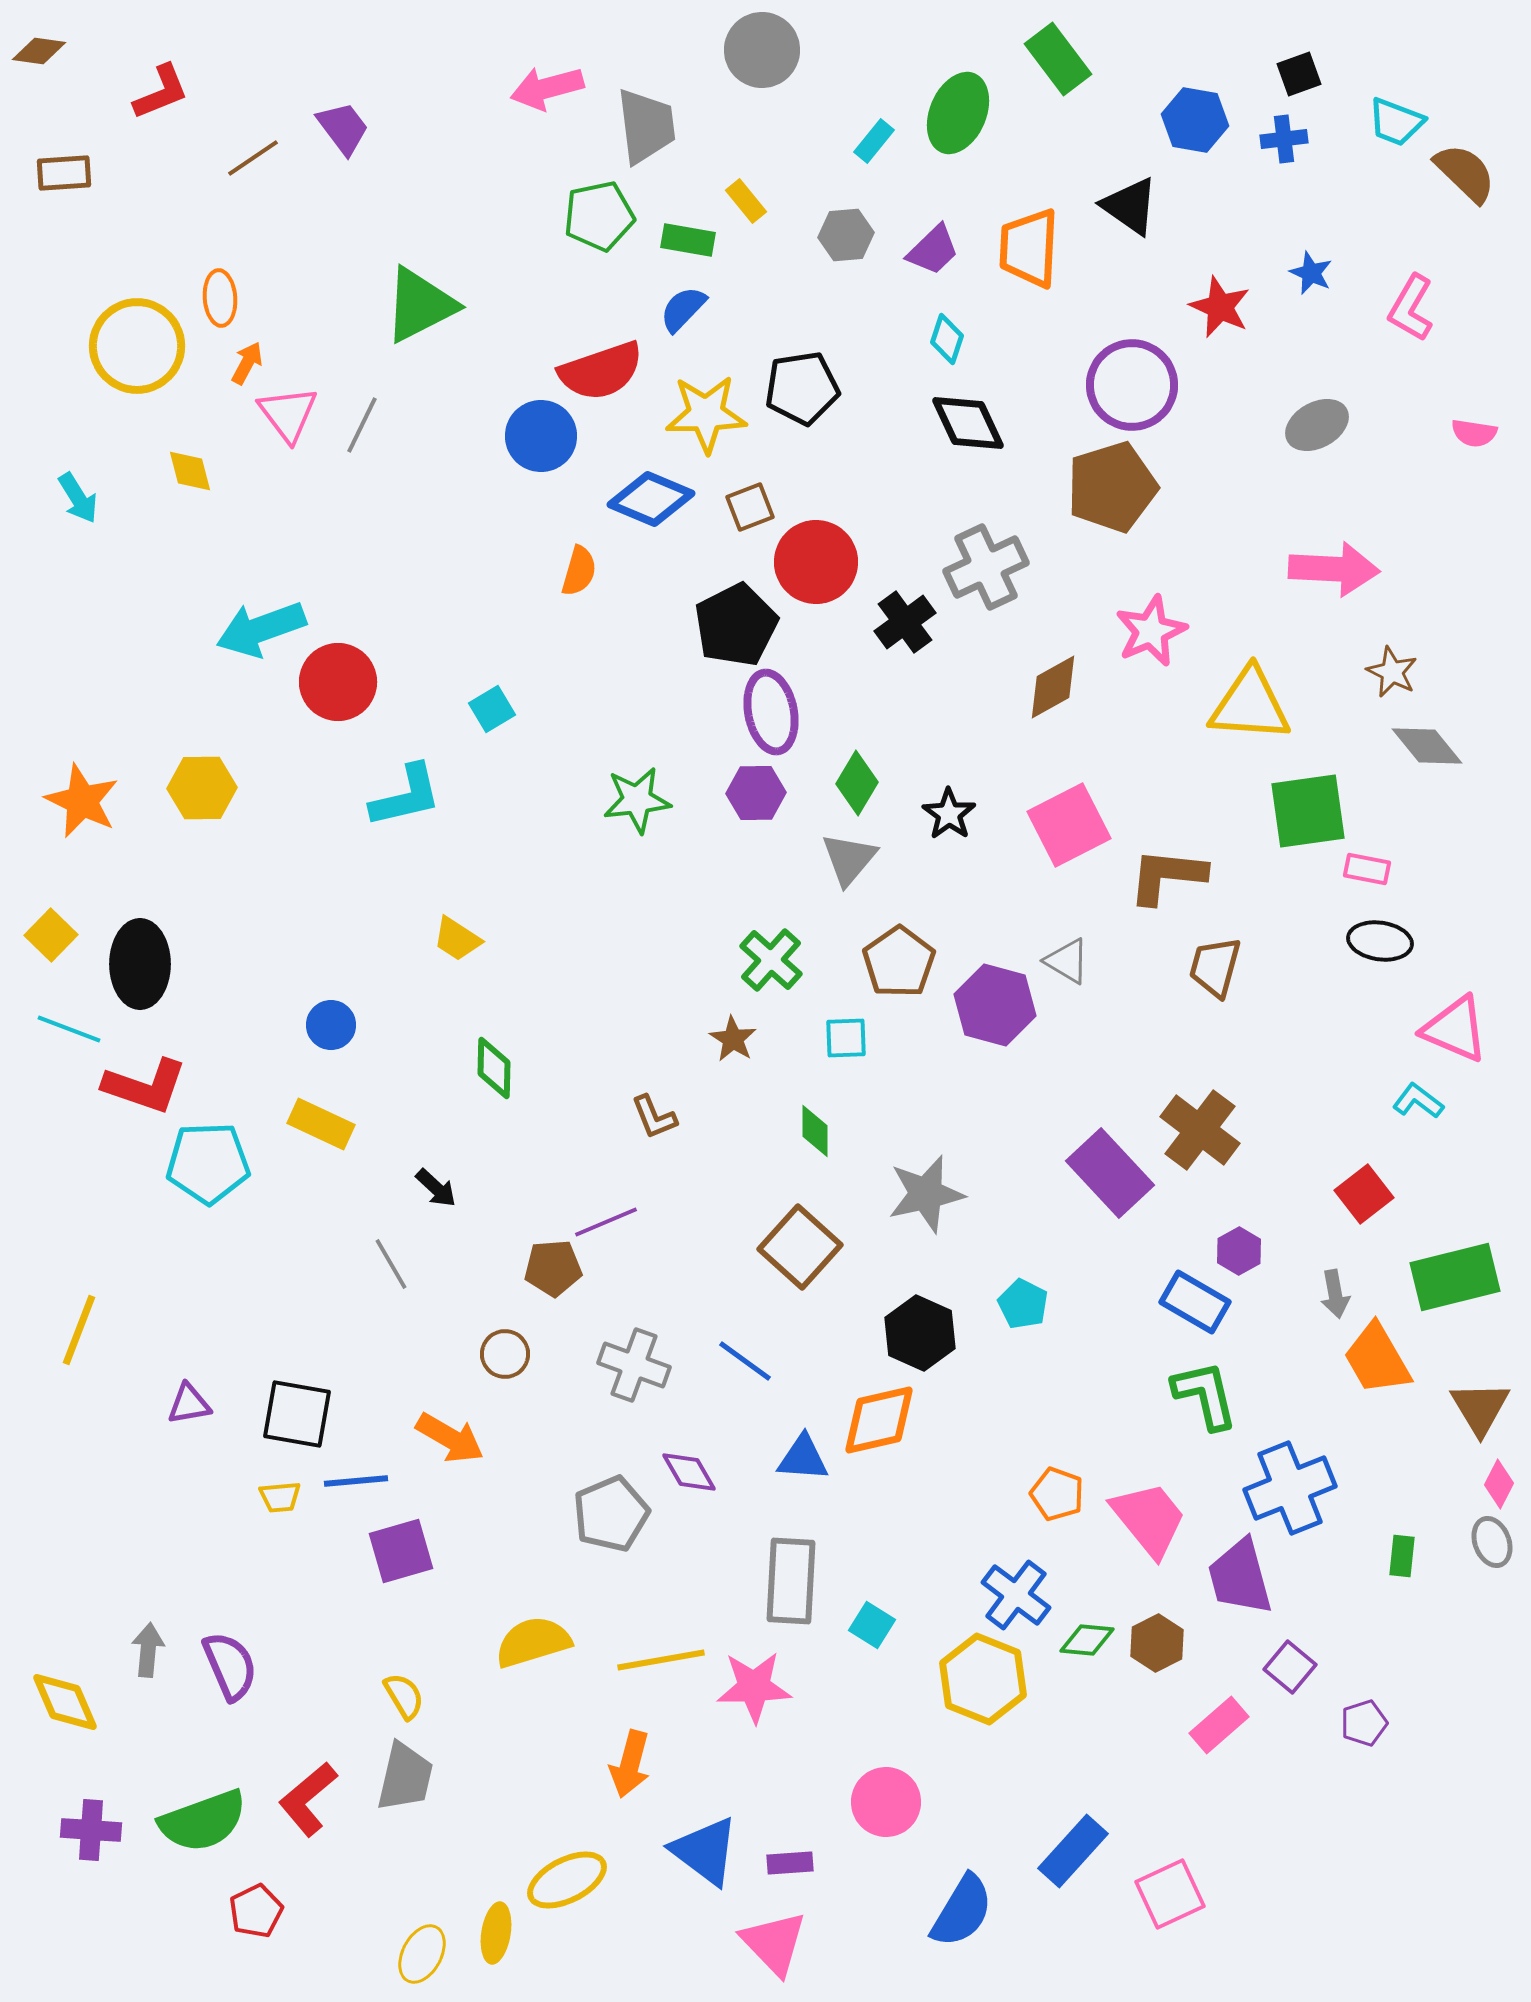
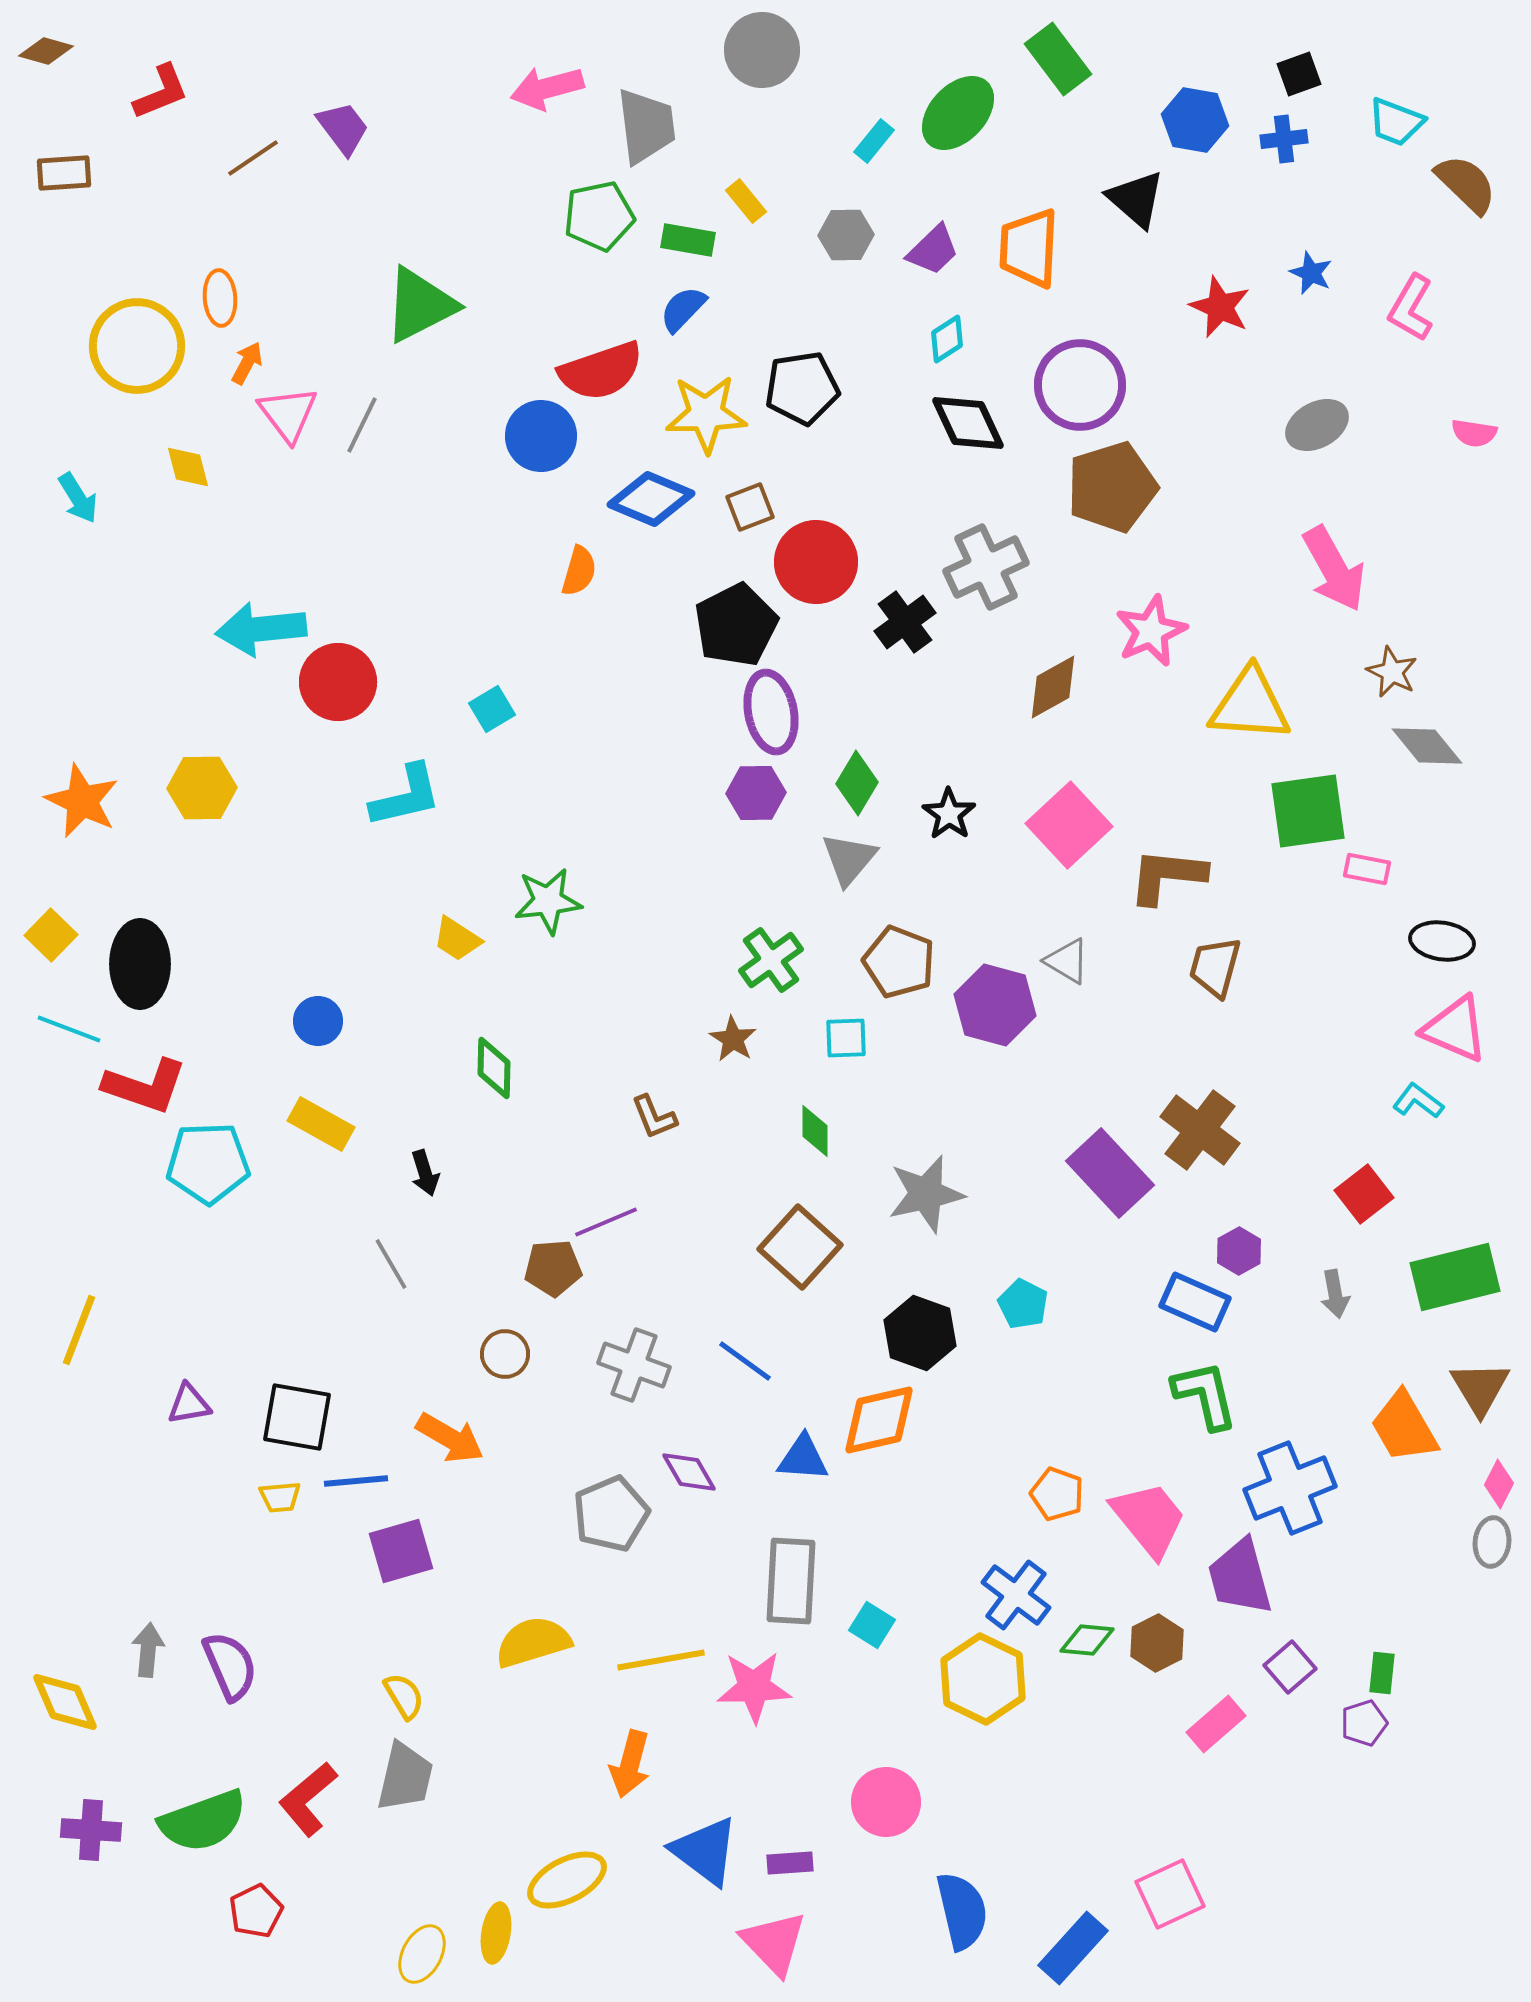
brown diamond at (39, 51): moved 7 px right; rotated 8 degrees clockwise
green ellipse at (958, 113): rotated 20 degrees clockwise
brown semicircle at (1465, 173): moved 1 px right, 11 px down
black triangle at (1130, 206): moved 6 px right, 7 px up; rotated 6 degrees clockwise
gray hexagon at (846, 235): rotated 4 degrees clockwise
cyan diamond at (947, 339): rotated 39 degrees clockwise
purple circle at (1132, 385): moved 52 px left
yellow diamond at (190, 471): moved 2 px left, 4 px up
pink arrow at (1334, 569): rotated 58 degrees clockwise
cyan arrow at (261, 629): rotated 14 degrees clockwise
green star at (637, 800): moved 89 px left, 101 px down
pink square at (1069, 825): rotated 16 degrees counterclockwise
black ellipse at (1380, 941): moved 62 px right
green cross at (771, 960): rotated 12 degrees clockwise
brown pentagon at (899, 962): rotated 16 degrees counterclockwise
blue circle at (331, 1025): moved 13 px left, 4 px up
yellow rectangle at (321, 1124): rotated 4 degrees clockwise
black arrow at (436, 1188): moved 11 px left, 15 px up; rotated 30 degrees clockwise
blue rectangle at (1195, 1302): rotated 6 degrees counterclockwise
black hexagon at (920, 1333): rotated 4 degrees counterclockwise
orange trapezoid at (1377, 1359): moved 27 px right, 68 px down
brown triangle at (1480, 1408): moved 20 px up
black square at (297, 1414): moved 3 px down
gray ellipse at (1492, 1542): rotated 27 degrees clockwise
green rectangle at (1402, 1556): moved 20 px left, 117 px down
purple square at (1290, 1667): rotated 9 degrees clockwise
yellow hexagon at (983, 1679): rotated 4 degrees clockwise
pink rectangle at (1219, 1725): moved 3 px left, 1 px up
blue rectangle at (1073, 1851): moved 97 px down
blue semicircle at (962, 1911): rotated 44 degrees counterclockwise
